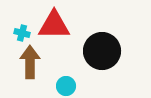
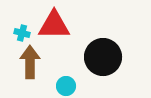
black circle: moved 1 px right, 6 px down
